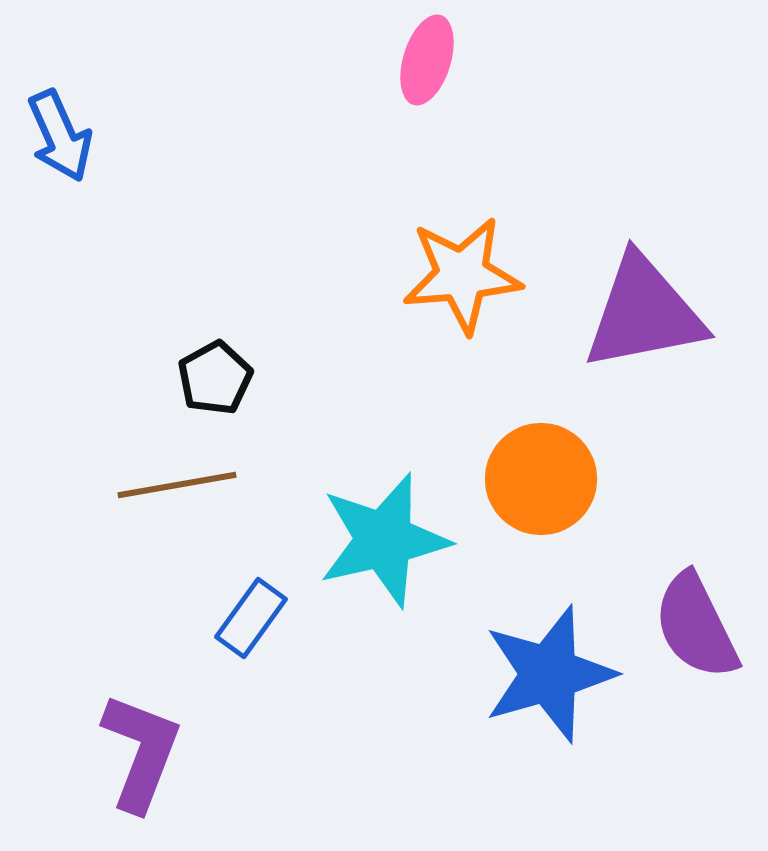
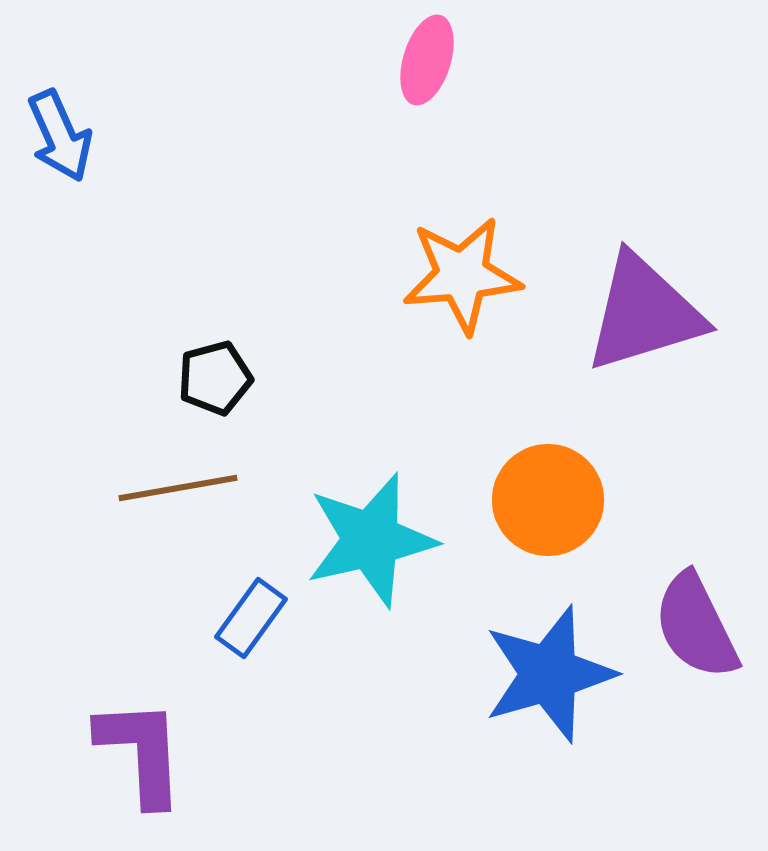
purple triangle: rotated 6 degrees counterclockwise
black pentagon: rotated 14 degrees clockwise
orange circle: moved 7 px right, 21 px down
brown line: moved 1 px right, 3 px down
cyan star: moved 13 px left
purple L-shape: rotated 24 degrees counterclockwise
